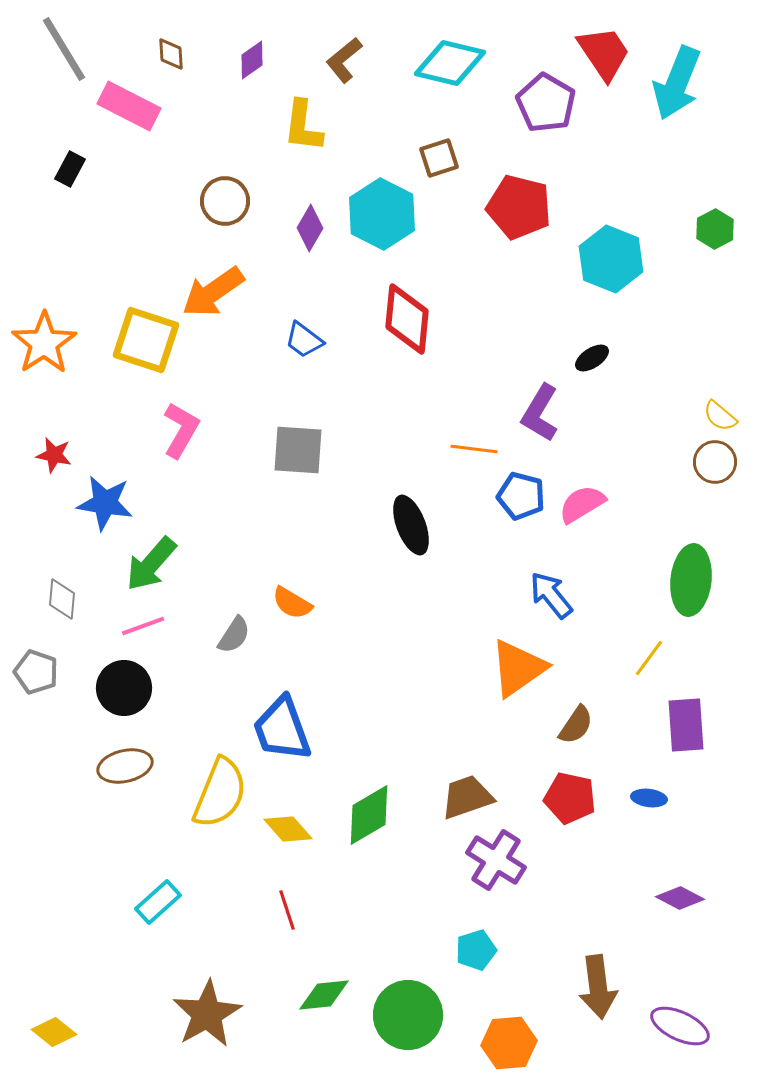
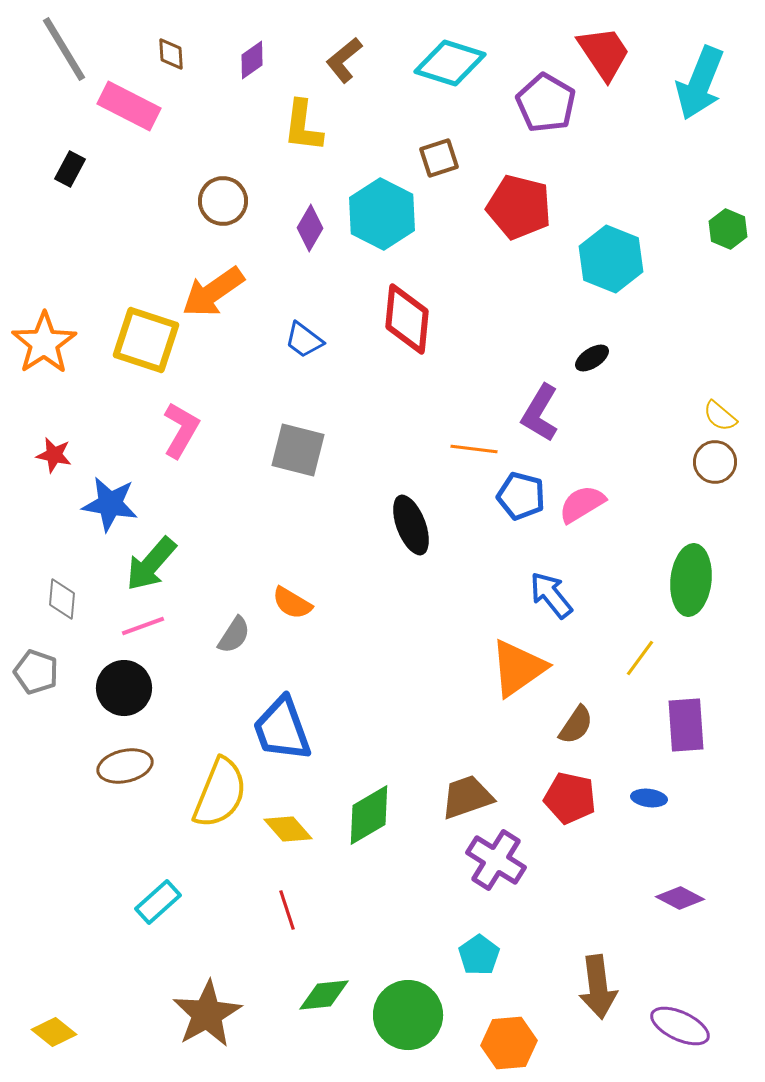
cyan diamond at (450, 63): rotated 4 degrees clockwise
cyan arrow at (677, 83): moved 23 px right
brown circle at (225, 201): moved 2 px left
green hexagon at (715, 229): moved 13 px right; rotated 9 degrees counterclockwise
gray square at (298, 450): rotated 10 degrees clockwise
blue star at (105, 503): moved 5 px right, 1 px down
yellow line at (649, 658): moved 9 px left
cyan pentagon at (476, 950): moved 3 px right, 5 px down; rotated 18 degrees counterclockwise
